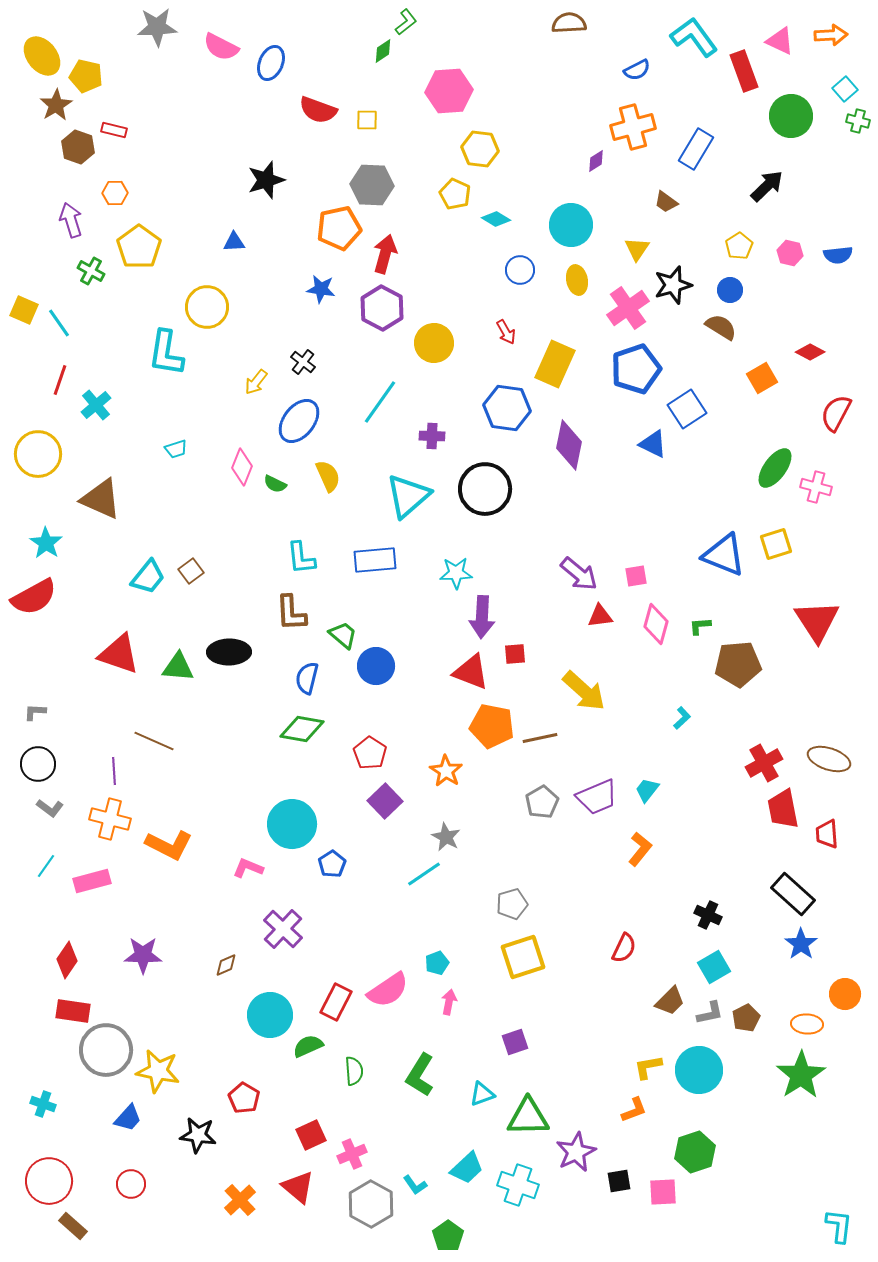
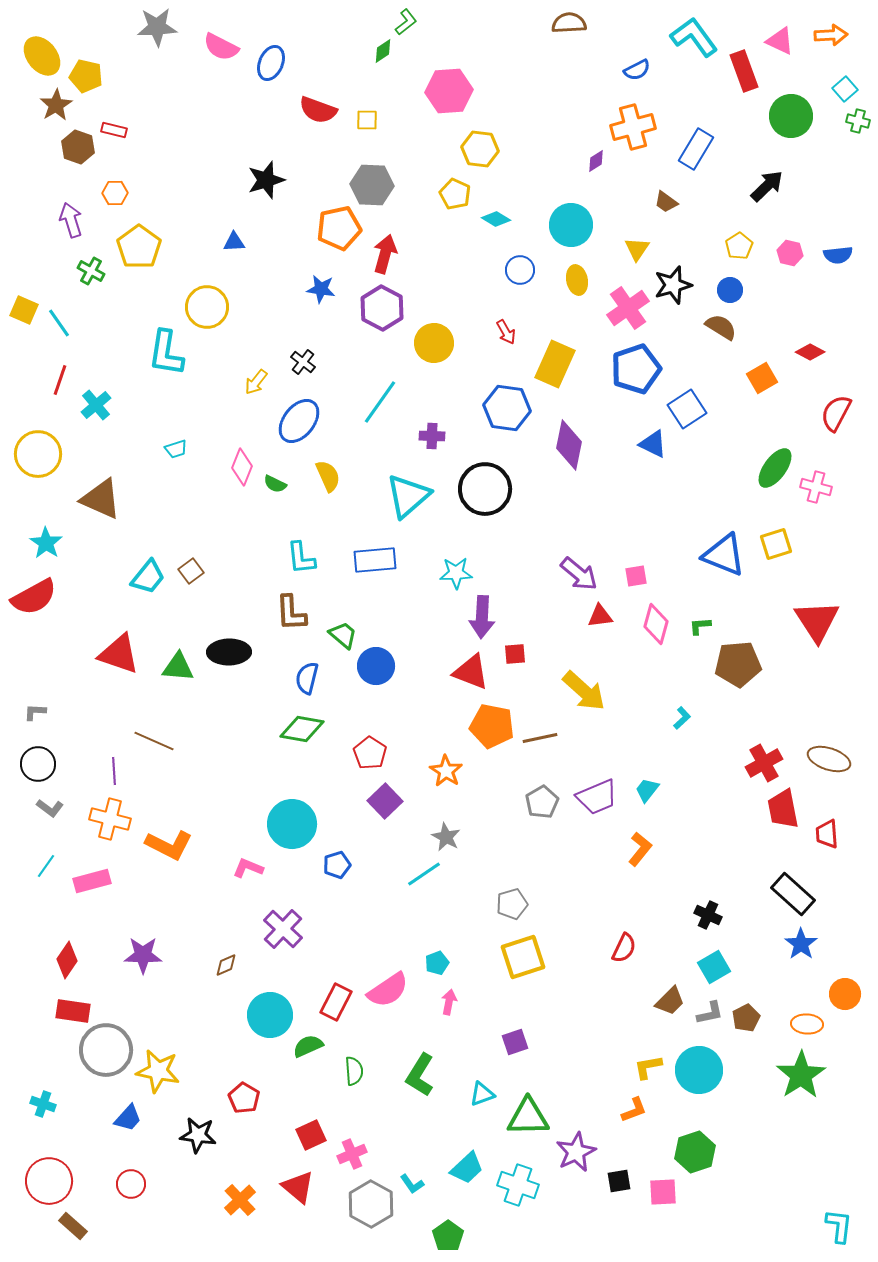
blue pentagon at (332, 864): moved 5 px right, 1 px down; rotated 16 degrees clockwise
cyan L-shape at (415, 1185): moved 3 px left, 1 px up
